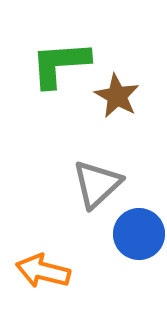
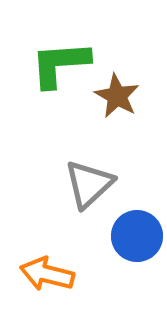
gray triangle: moved 8 px left
blue circle: moved 2 px left, 2 px down
orange arrow: moved 4 px right, 3 px down
